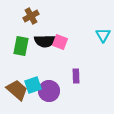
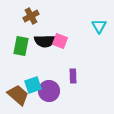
cyan triangle: moved 4 px left, 9 px up
pink square: moved 1 px up
purple rectangle: moved 3 px left
brown trapezoid: moved 1 px right, 5 px down
